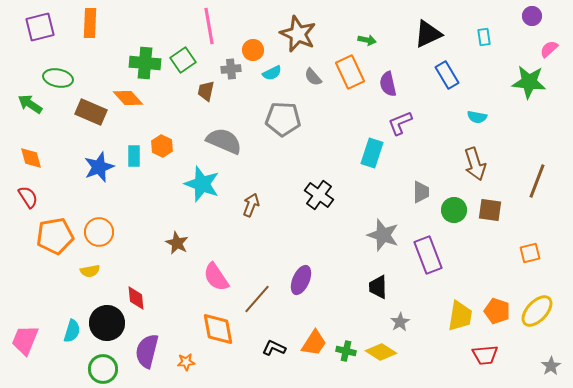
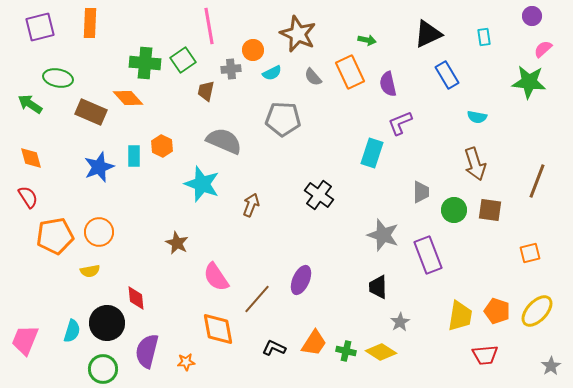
pink semicircle at (549, 49): moved 6 px left
